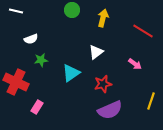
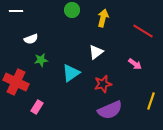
white line: rotated 16 degrees counterclockwise
